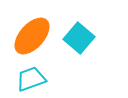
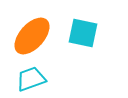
cyan square: moved 4 px right, 5 px up; rotated 28 degrees counterclockwise
